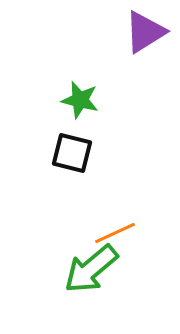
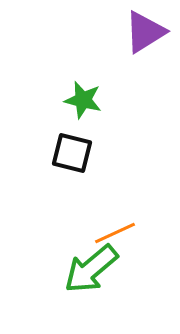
green star: moved 3 px right
